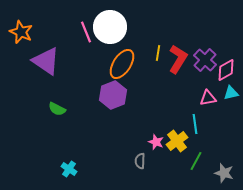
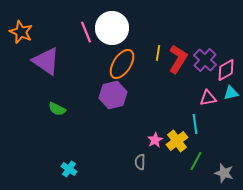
white circle: moved 2 px right, 1 px down
purple hexagon: rotated 8 degrees clockwise
pink star: moved 1 px left, 2 px up; rotated 21 degrees clockwise
gray semicircle: moved 1 px down
